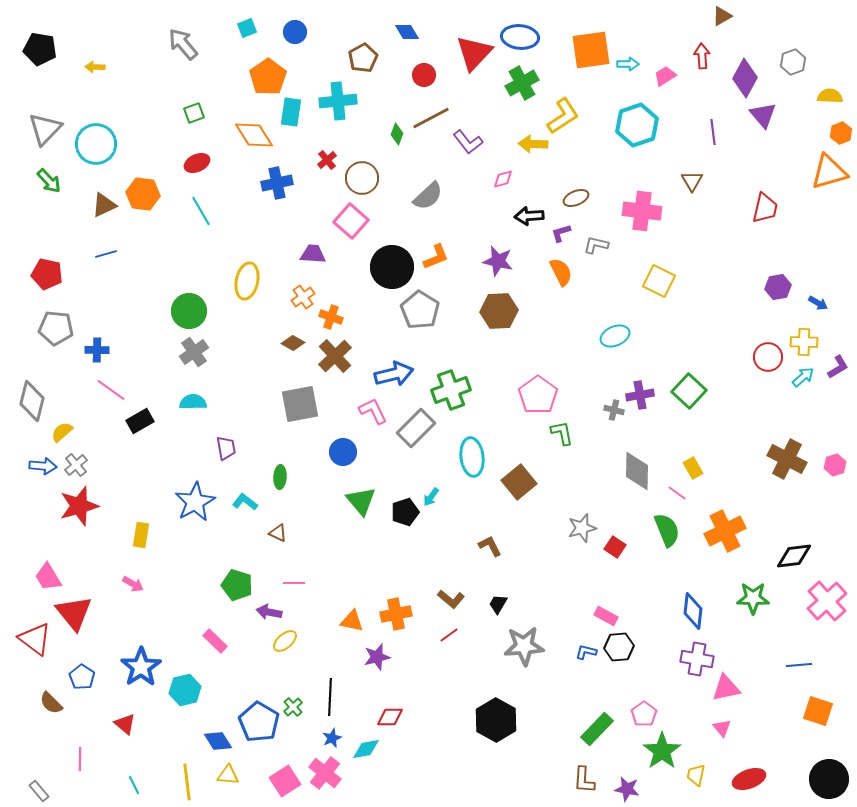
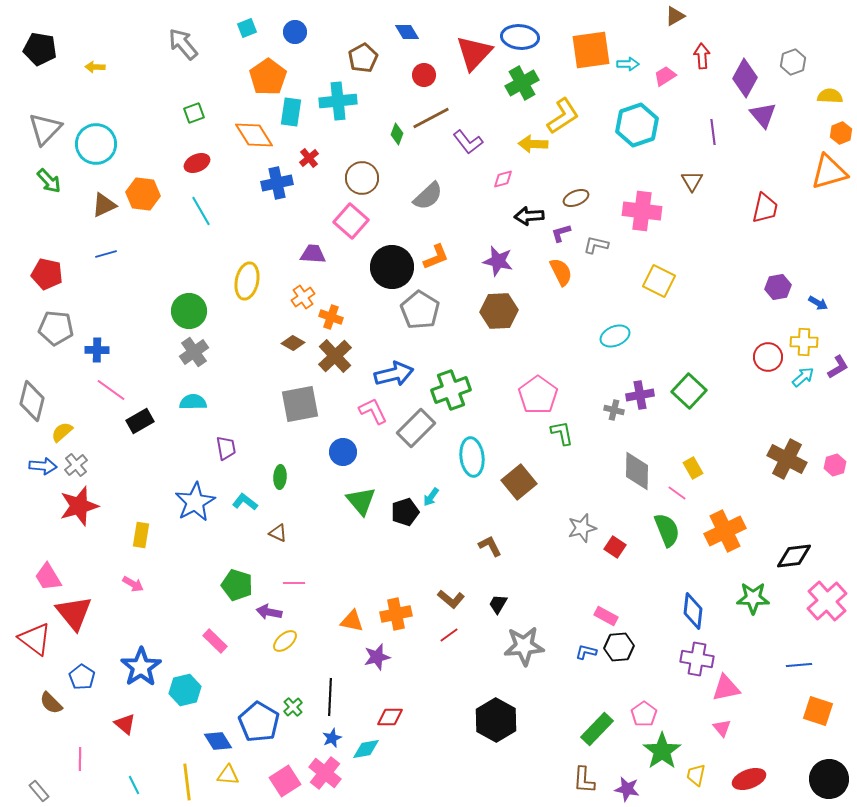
brown triangle at (722, 16): moved 47 px left
red cross at (327, 160): moved 18 px left, 2 px up
